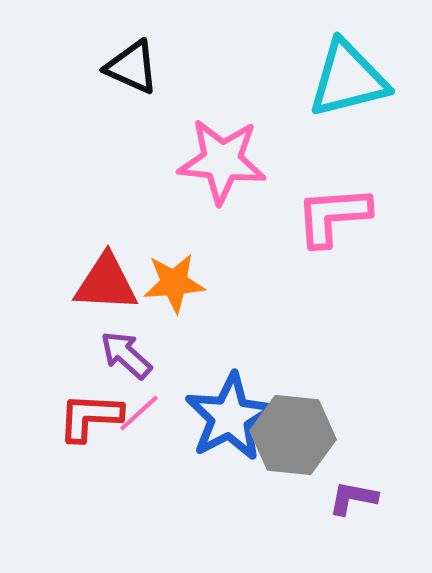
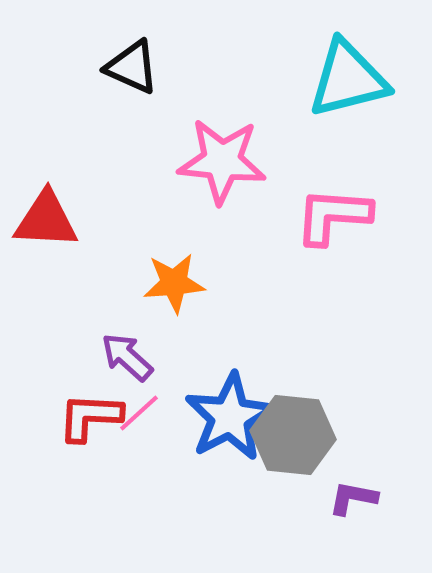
pink L-shape: rotated 8 degrees clockwise
red triangle: moved 60 px left, 63 px up
purple arrow: moved 1 px right, 2 px down
